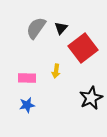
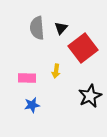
gray semicircle: moved 1 px right; rotated 40 degrees counterclockwise
black star: moved 1 px left, 2 px up
blue star: moved 5 px right
